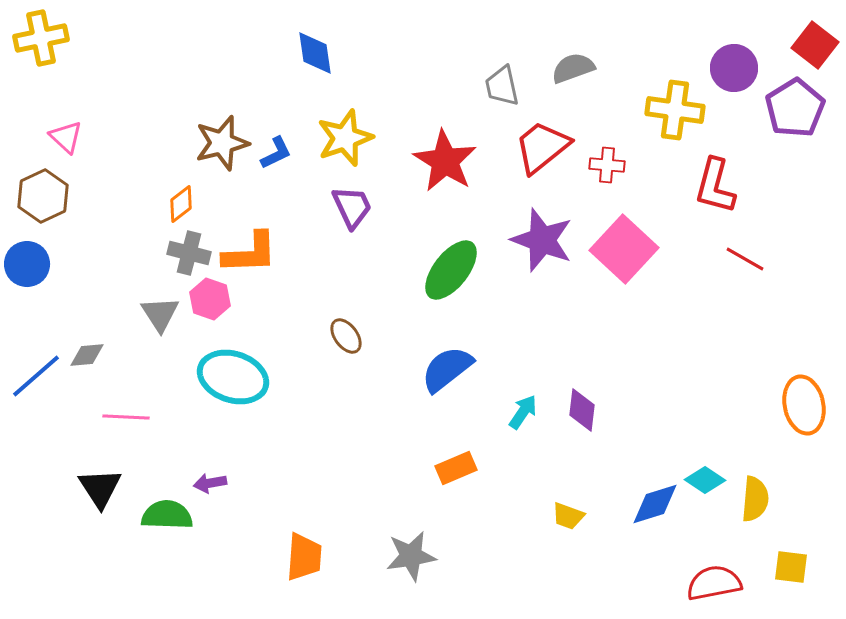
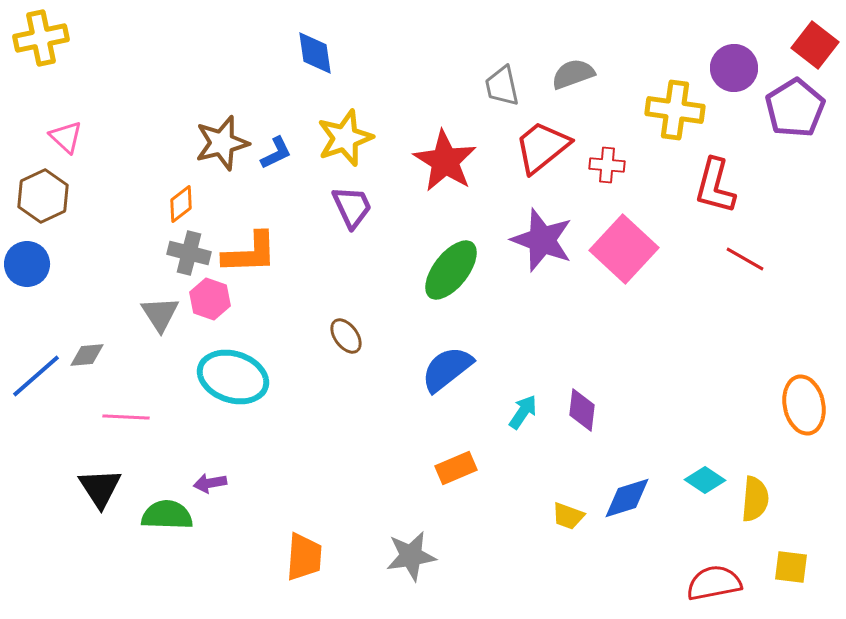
gray semicircle at (573, 68): moved 6 px down
blue diamond at (655, 504): moved 28 px left, 6 px up
